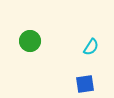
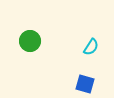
blue square: rotated 24 degrees clockwise
